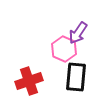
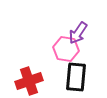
pink hexagon: moved 2 px right; rotated 15 degrees counterclockwise
